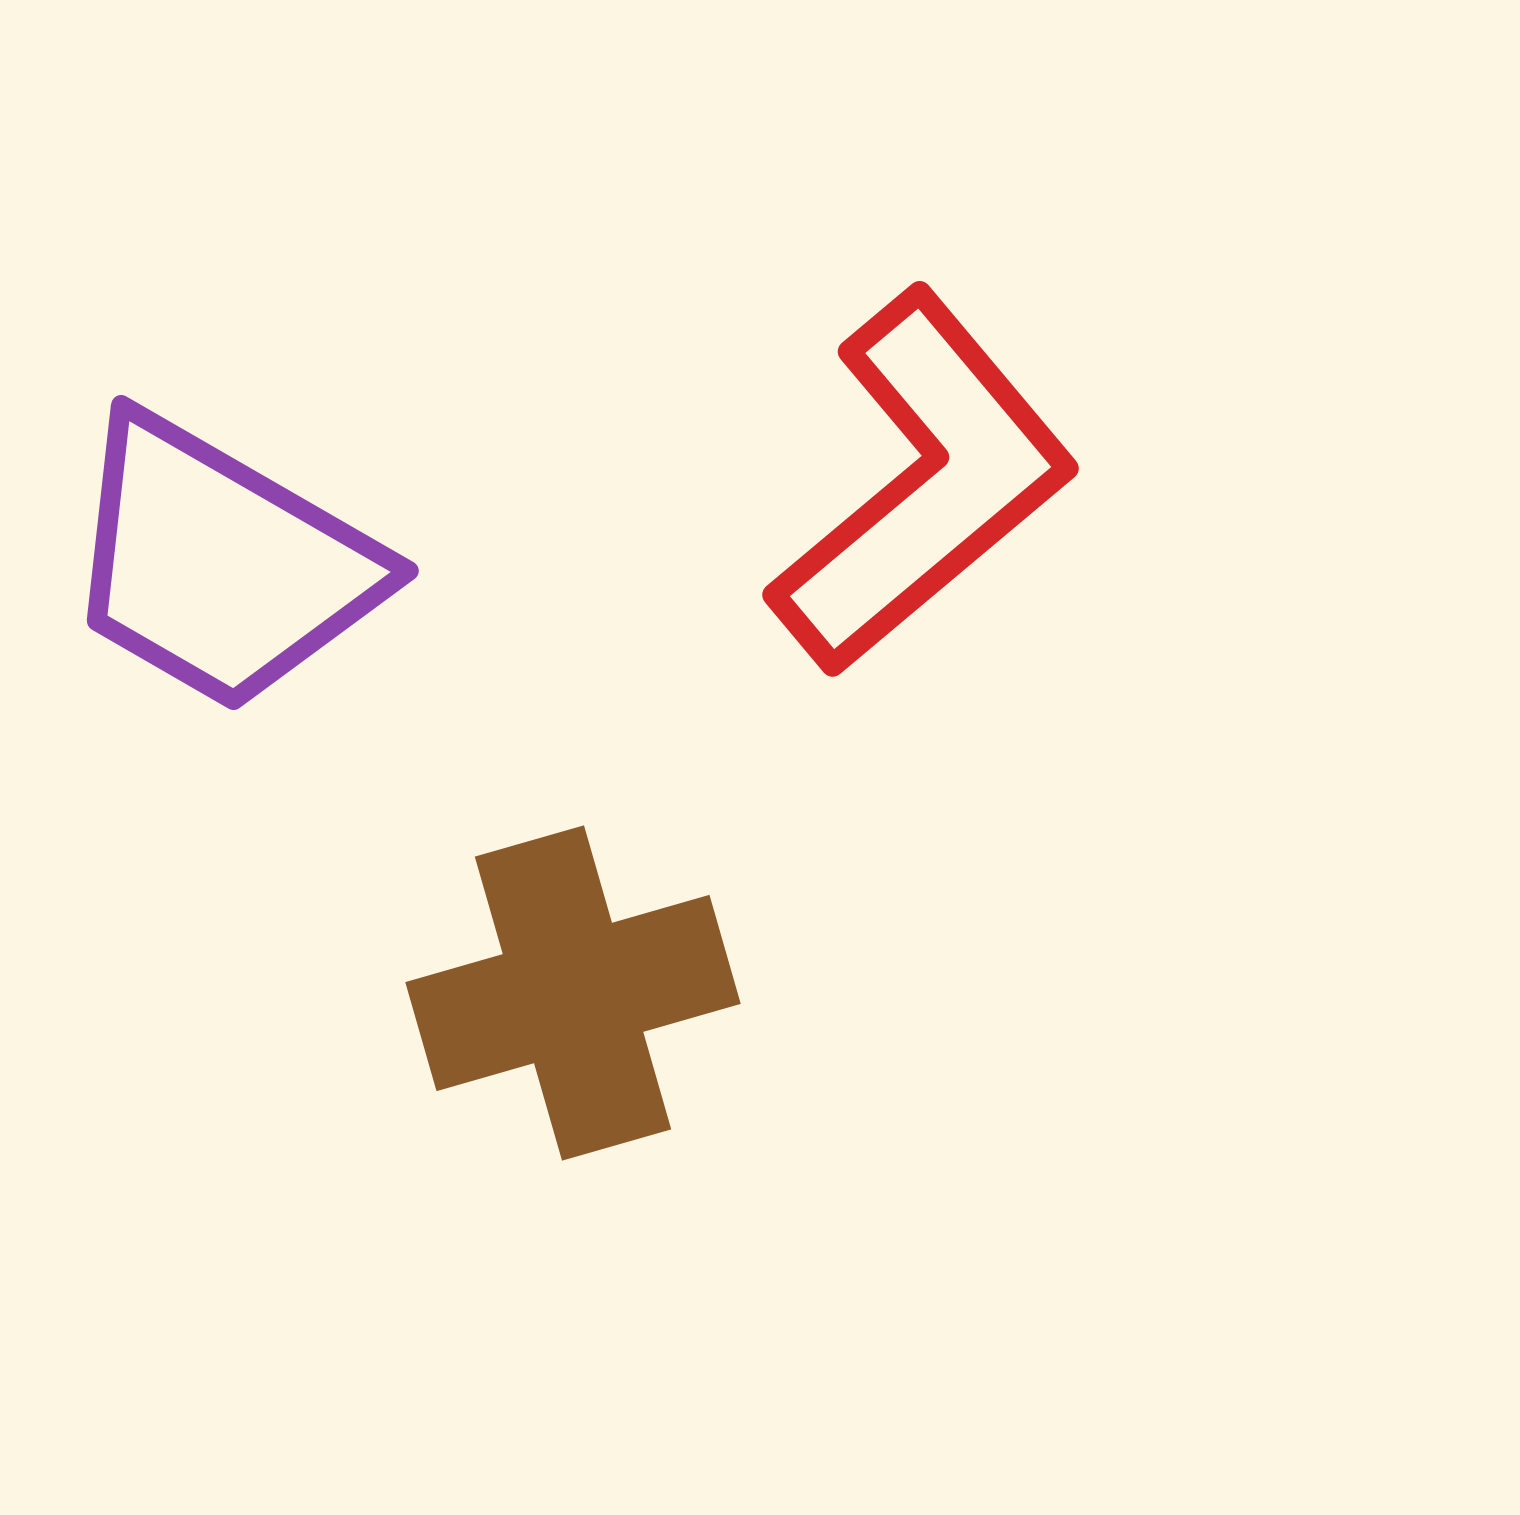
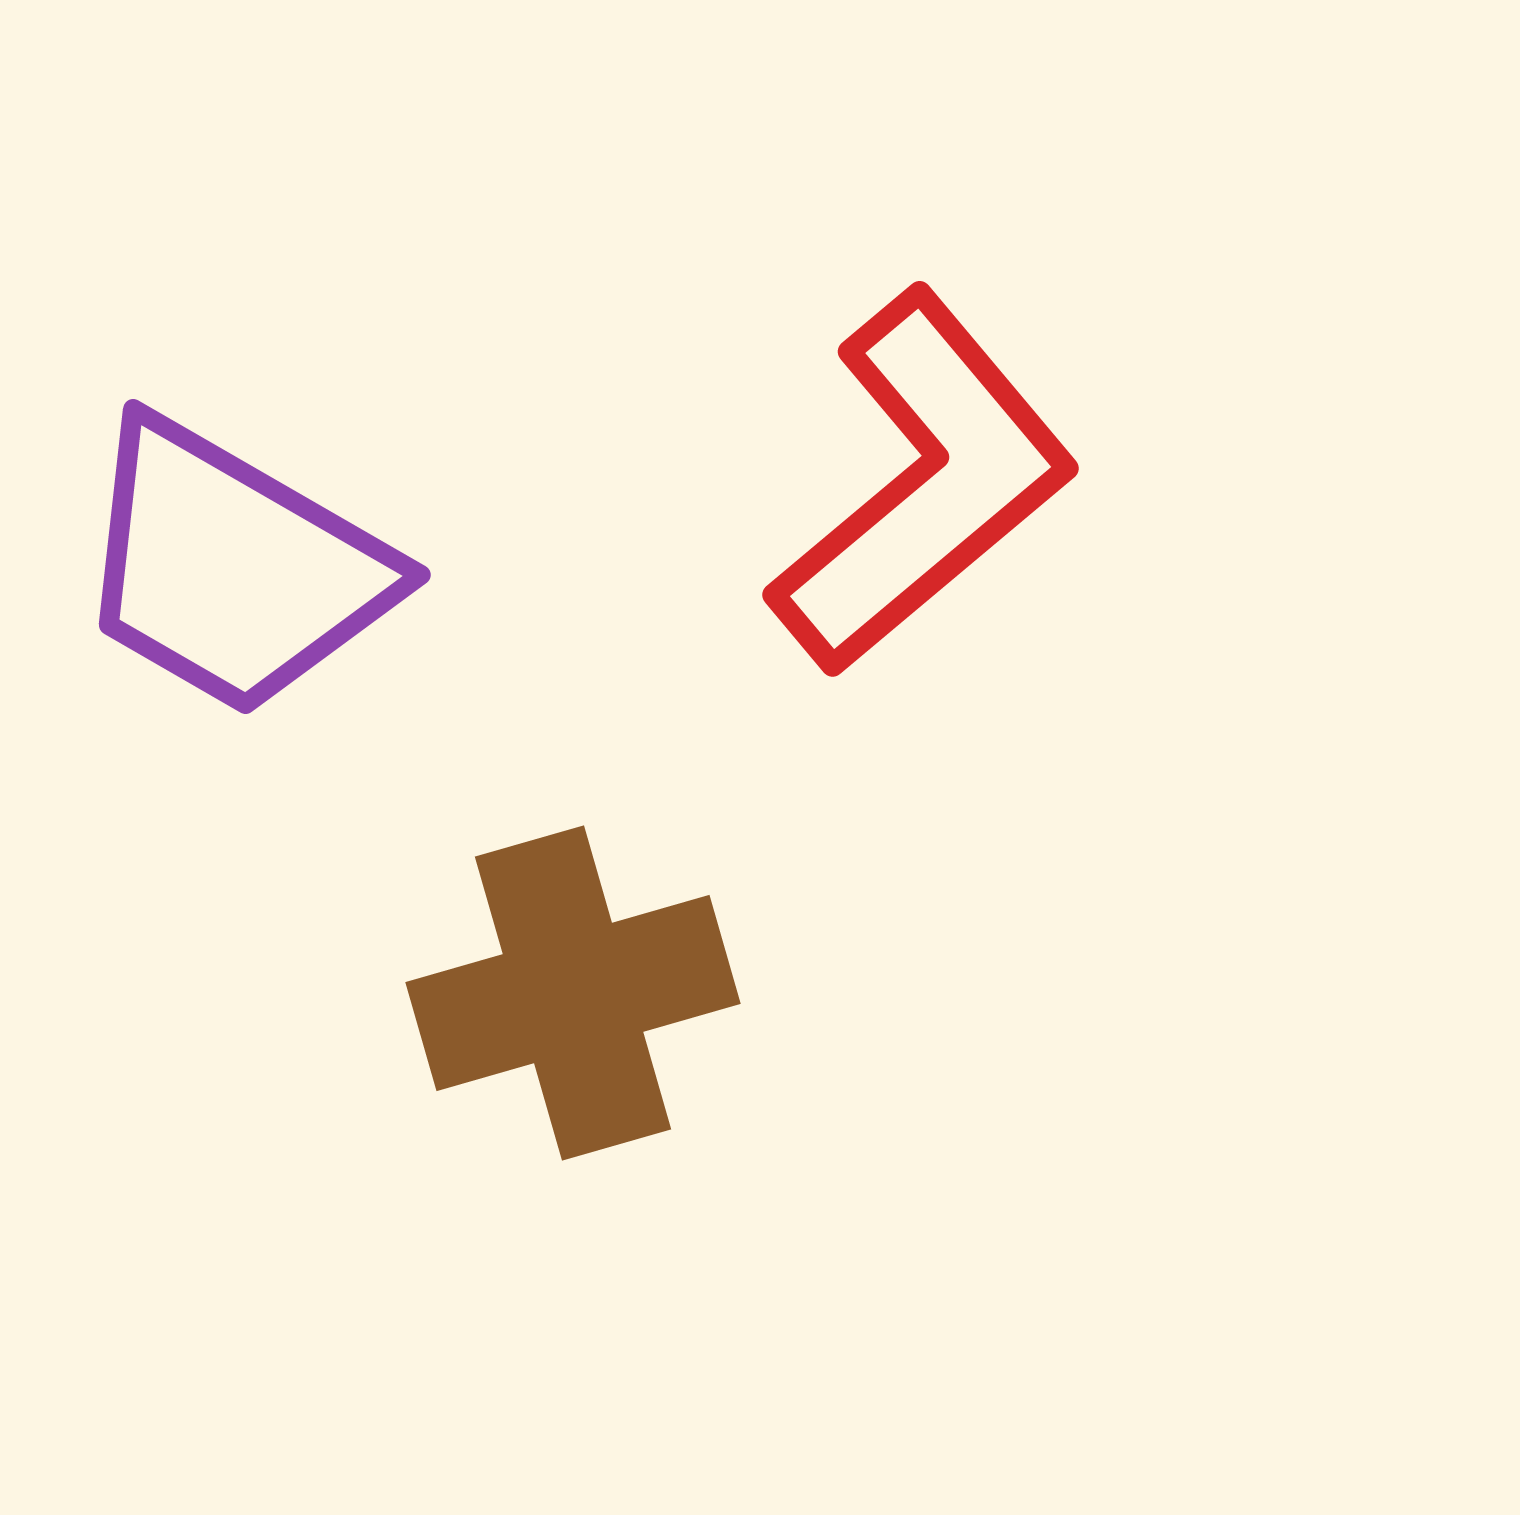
purple trapezoid: moved 12 px right, 4 px down
